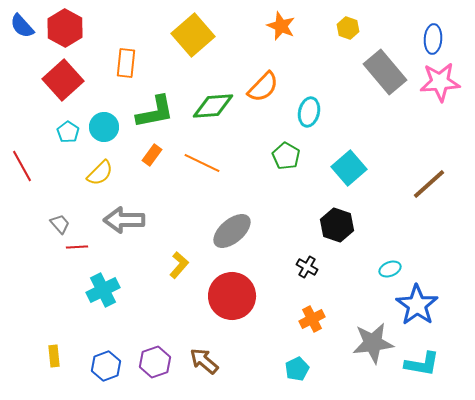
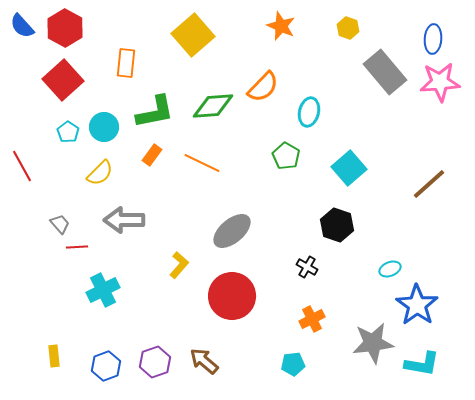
cyan pentagon at (297, 369): moved 4 px left, 5 px up; rotated 20 degrees clockwise
